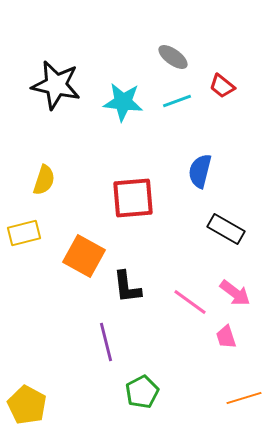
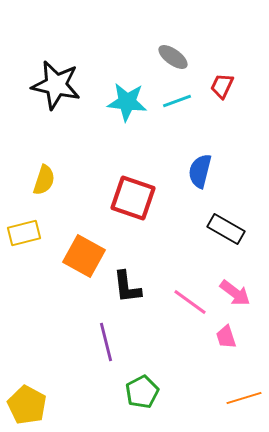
red trapezoid: rotated 76 degrees clockwise
cyan star: moved 4 px right
red square: rotated 24 degrees clockwise
